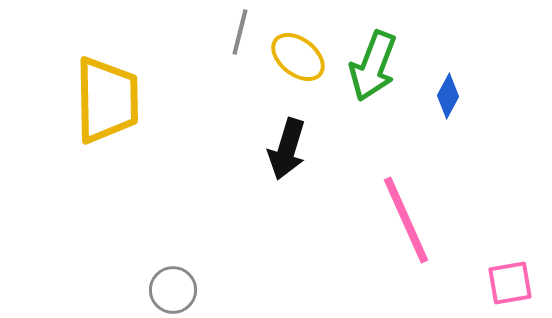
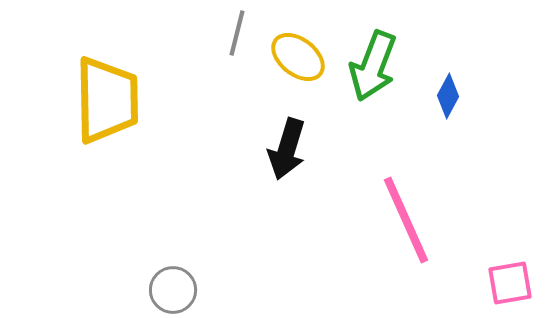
gray line: moved 3 px left, 1 px down
